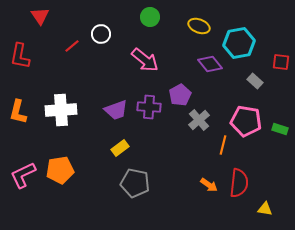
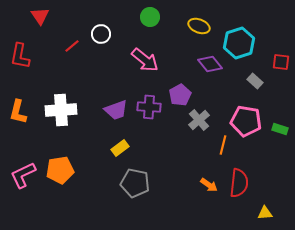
cyan hexagon: rotated 8 degrees counterclockwise
yellow triangle: moved 4 px down; rotated 14 degrees counterclockwise
